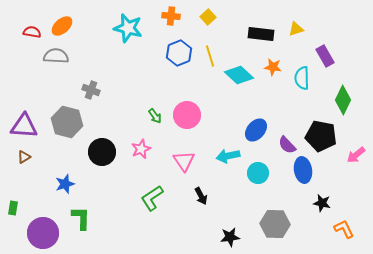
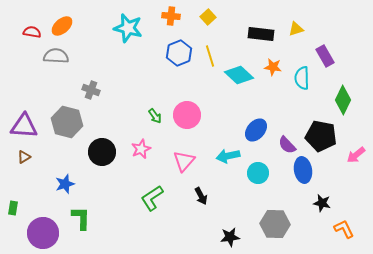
pink triangle at (184, 161): rotated 15 degrees clockwise
